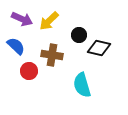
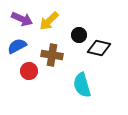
blue semicircle: moved 1 px right; rotated 72 degrees counterclockwise
